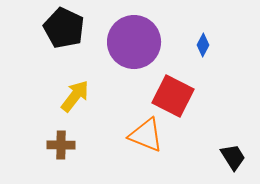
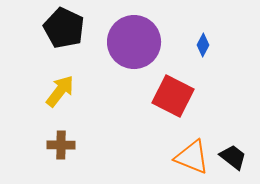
yellow arrow: moved 15 px left, 5 px up
orange triangle: moved 46 px right, 22 px down
black trapezoid: rotated 20 degrees counterclockwise
